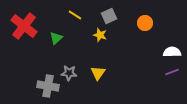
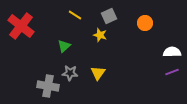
red cross: moved 3 px left
green triangle: moved 8 px right, 8 px down
gray star: moved 1 px right
